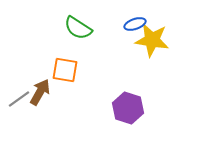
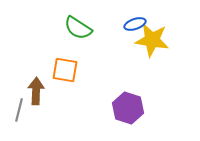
brown arrow: moved 4 px left, 1 px up; rotated 28 degrees counterclockwise
gray line: moved 11 px down; rotated 40 degrees counterclockwise
